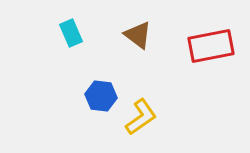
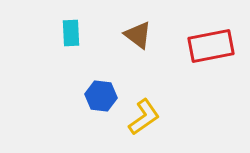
cyan rectangle: rotated 20 degrees clockwise
yellow L-shape: moved 3 px right
